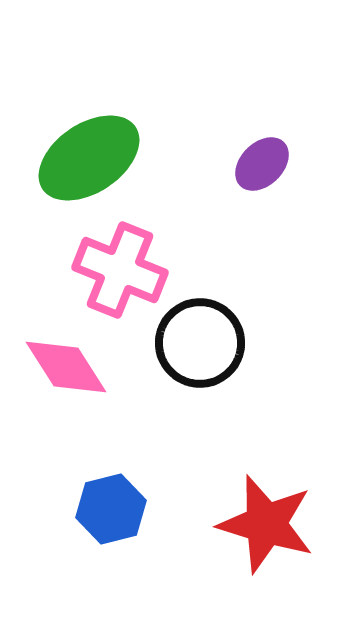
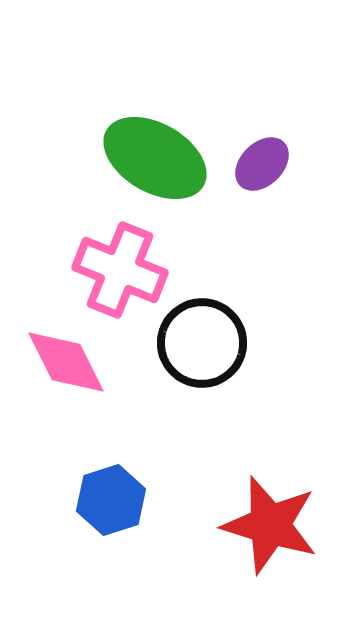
green ellipse: moved 66 px right; rotated 64 degrees clockwise
black circle: moved 2 px right
pink diamond: moved 5 px up; rotated 6 degrees clockwise
blue hexagon: moved 9 px up; rotated 4 degrees counterclockwise
red star: moved 4 px right, 1 px down
